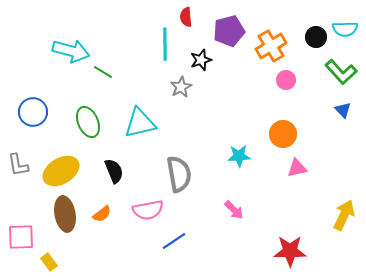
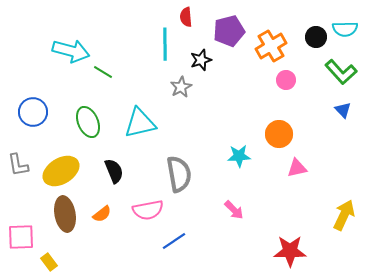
orange circle: moved 4 px left
